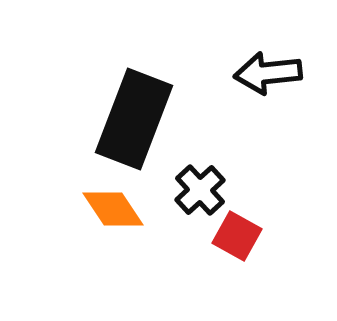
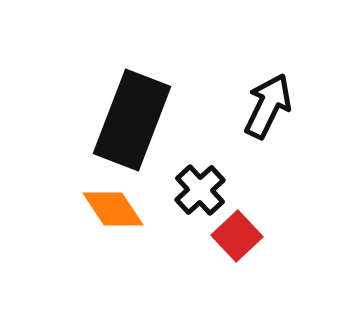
black arrow: moved 33 px down; rotated 122 degrees clockwise
black rectangle: moved 2 px left, 1 px down
red square: rotated 18 degrees clockwise
